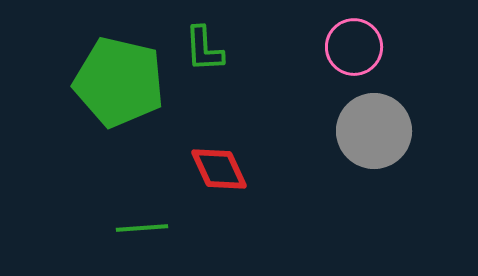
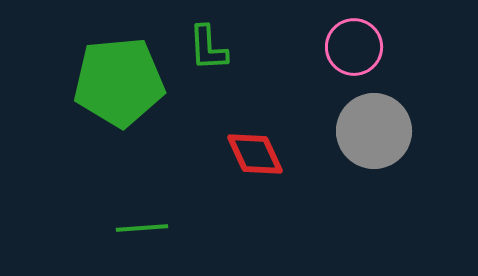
green L-shape: moved 4 px right, 1 px up
green pentagon: rotated 18 degrees counterclockwise
red diamond: moved 36 px right, 15 px up
